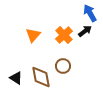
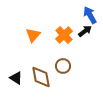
blue arrow: moved 2 px down
